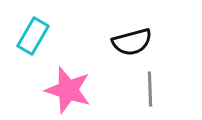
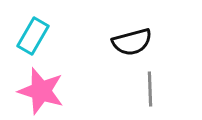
pink star: moved 27 px left, 1 px down
